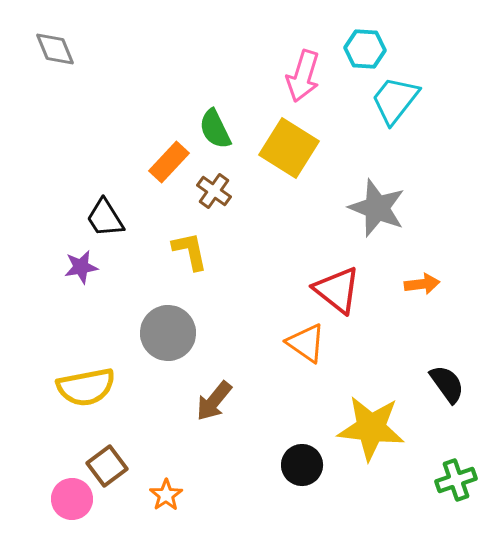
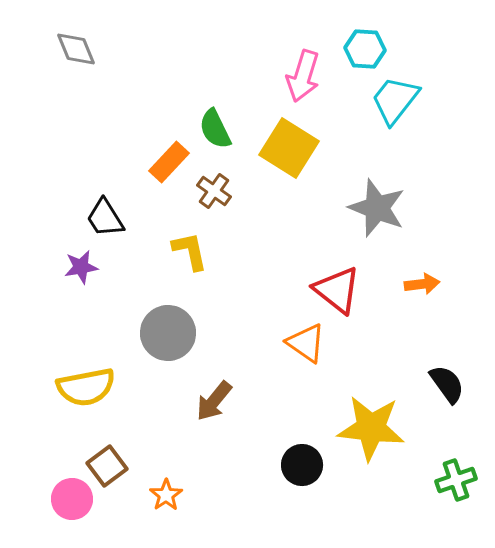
gray diamond: moved 21 px right
